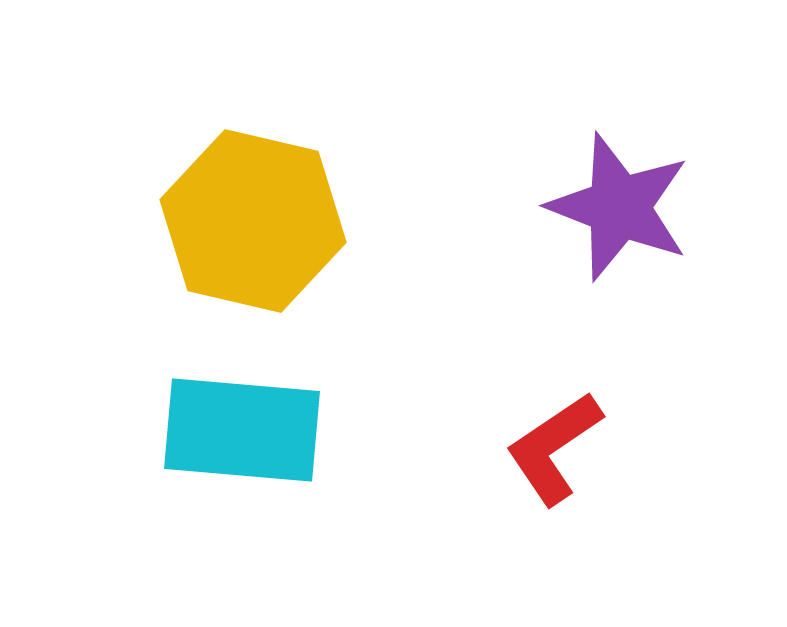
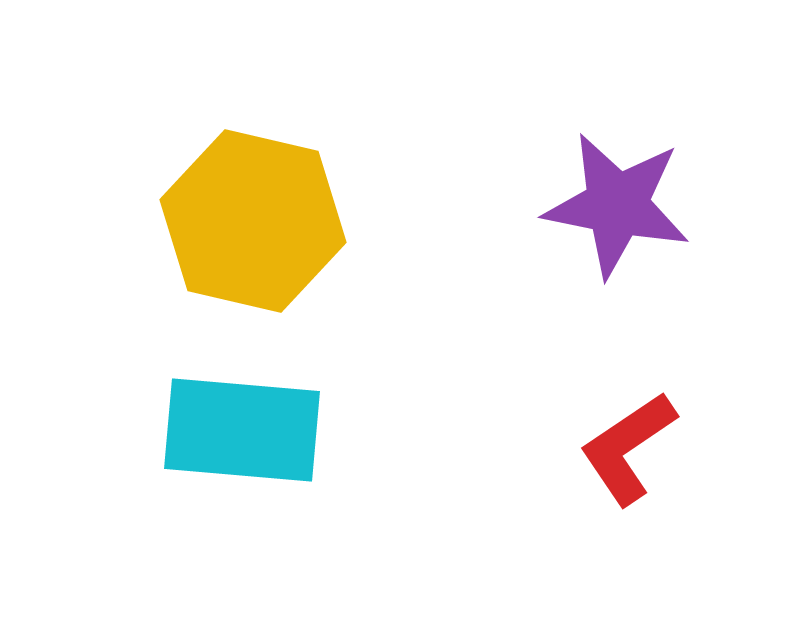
purple star: moved 2 px left, 2 px up; rotated 10 degrees counterclockwise
red L-shape: moved 74 px right
